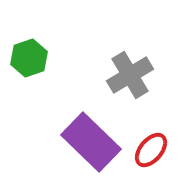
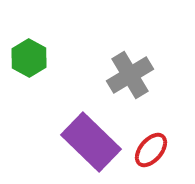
green hexagon: rotated 12 degrees counterclockwise
